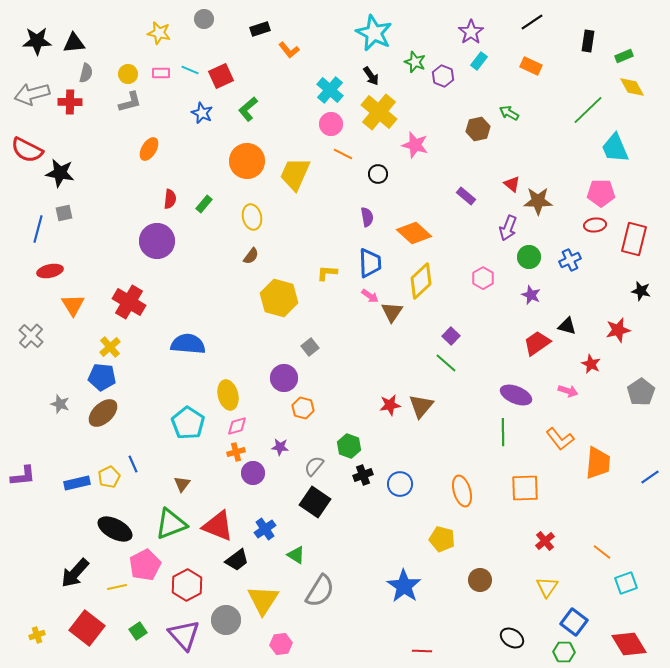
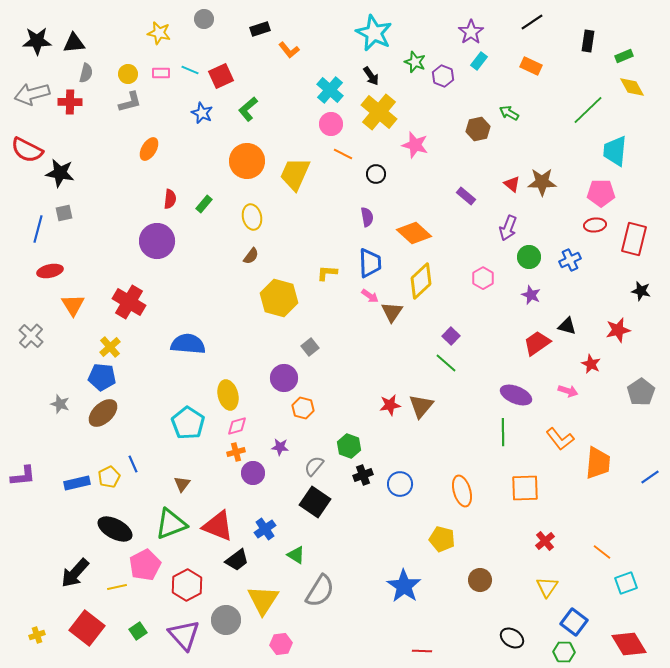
cyan trapezoid at (615, 148): moved 3 px down; rotated 28 degrees clockwise
black circle at (378, 174): moved 2 px left
brown star at (538, 201): moved 4 px right, 19 px up
